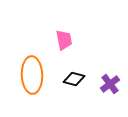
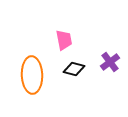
black diamond: moved 10 px up
purple cross: moved 22 px up
